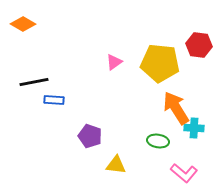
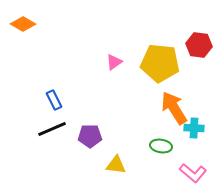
black line: moved 18 px right, 47 px down; rotated 12 degrees counterclockwise
blue rectangle: rotated 60 degrees clockwise
orange arrow: moved 2 px left
purple pentagon: rotated 20 degrees counterclockwise
green ellipse: moved 3 px right, 5 px down
pink L-shape: moved 9 px right
